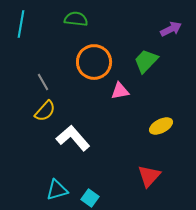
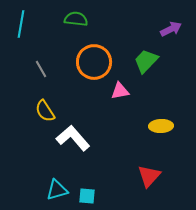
gray line: moved 2 px left, 13 px up
yellow semicircle: rotated 105 degrees clockwise
yellow ellipse: rotated 25 degrees clockwise
cyan square: moved 3 px left, 2 px up; rotated 30 degrees counterclockwise
